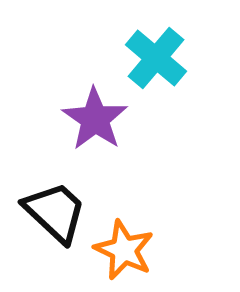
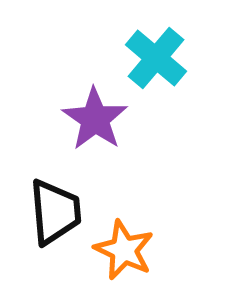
black trapezoid: rotated 42 degrees clockwise
